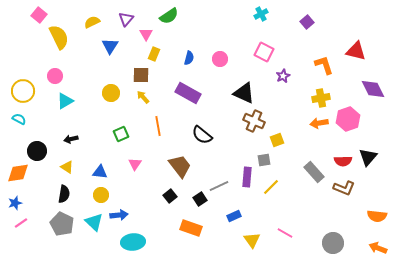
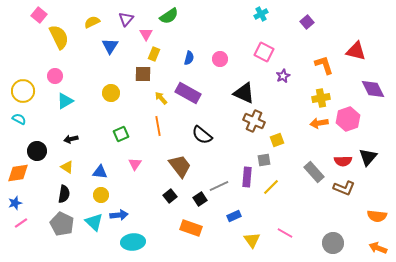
brown square at (141, 75): moved 2 px right, 1 px up
yellow arrow at (143, 97): moved 18 px right, 1 px down
